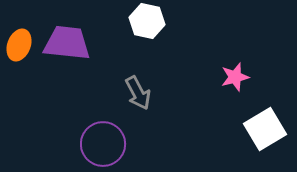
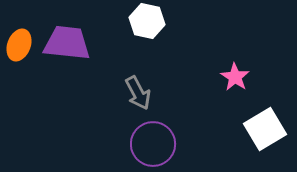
pink star: rotated 24 degrees counterclockwise
purple circle: moved 50 px right
